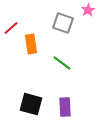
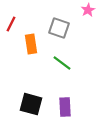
gray square: moved 4 px left, 5 px down
red line: moved 4 px up; rotated 21 degrees counterclockwise
